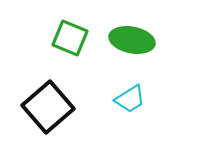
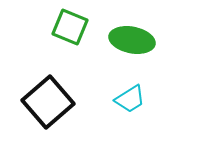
green square: moved 11 px up
black square: moved 5 px up
